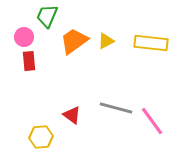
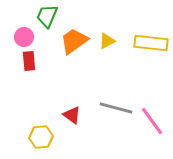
yellow triangle: moved 1 px right
